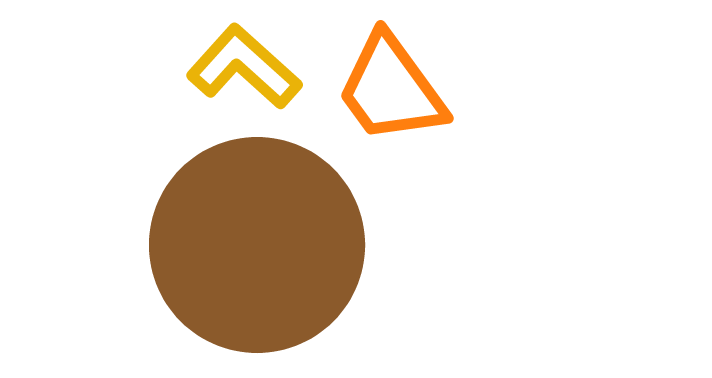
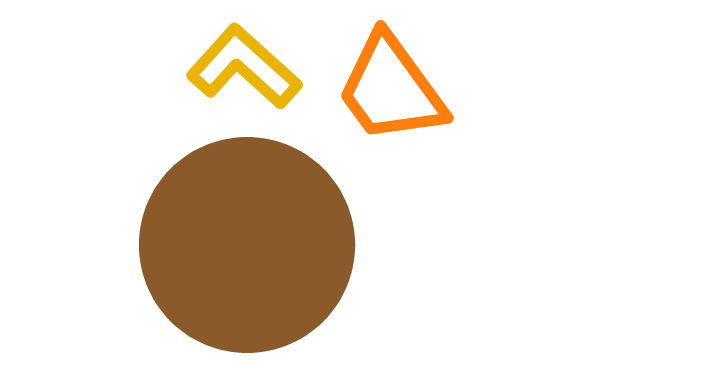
brown circle: moved 10 px left
